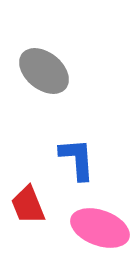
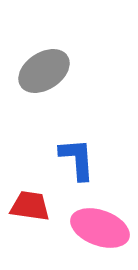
gray ellipse: rotated 72 degrees counterclockwise
red trapezoid: moved 2 px right, 1 px down; rotated 120 degrees clockwise
